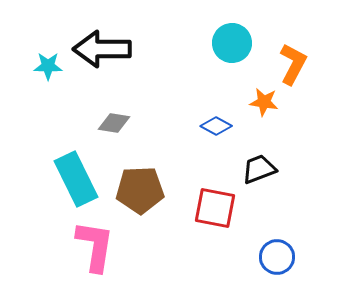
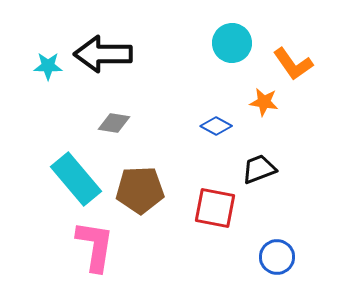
black arrow: moved 1 px right, 5 px down
orange L-shape: rotated 117 degrees clockwise
cyan rectangle: rotated 14 degrees counterclockwise
